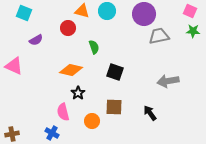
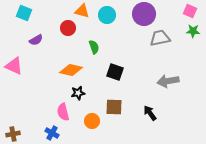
cyan circle: moved 4 px down
gray trapezoid: moved 1 px right, 2 px down
black star: rotated 24 degrees clockwise
brown cross: moved 1 px right
